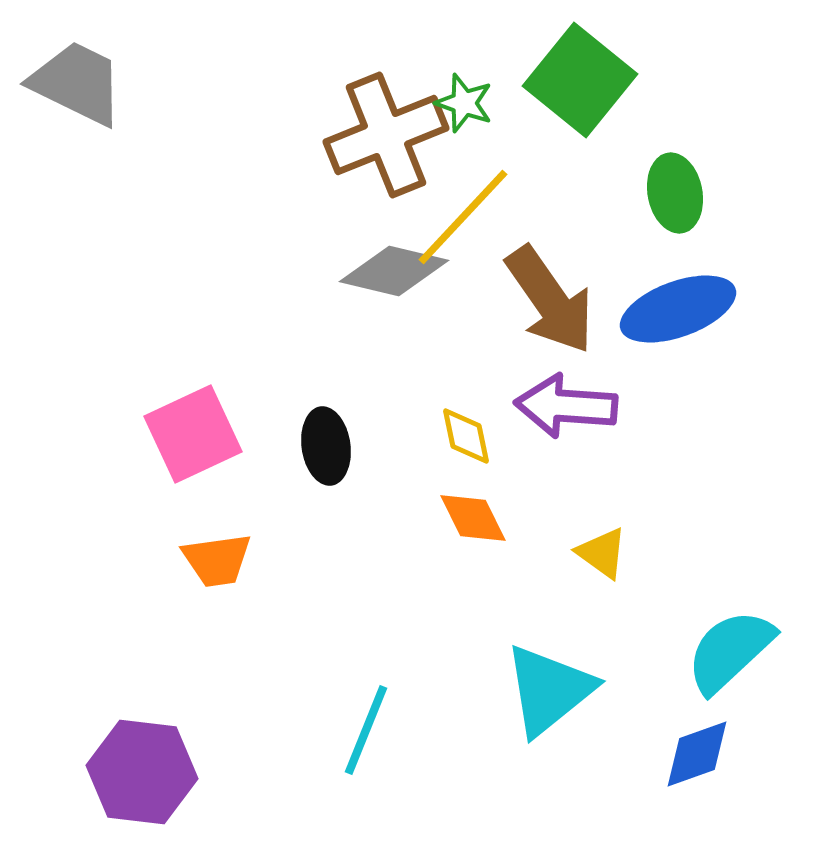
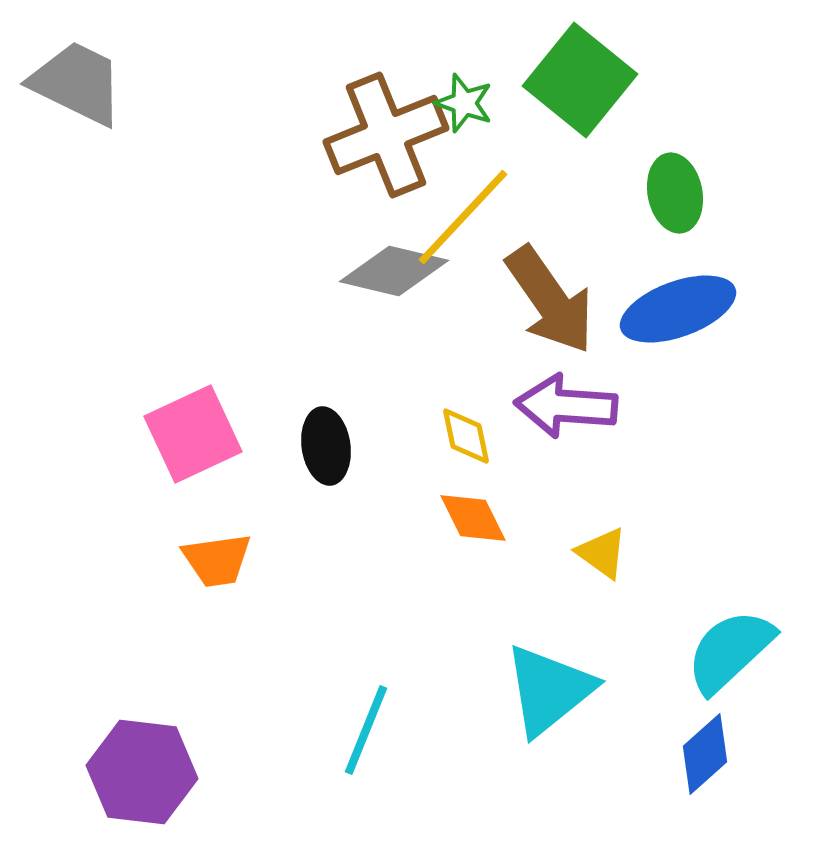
blue diamond: moved 8 px right; rotated 22 degrees counterclockwise
